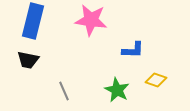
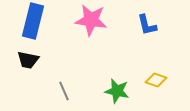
blue L-shape: moved 14 px right, 25 px up; rotated 75 degrees clockwise
green star: moved 1 px down; rotated 15 degrees counterclockwise
